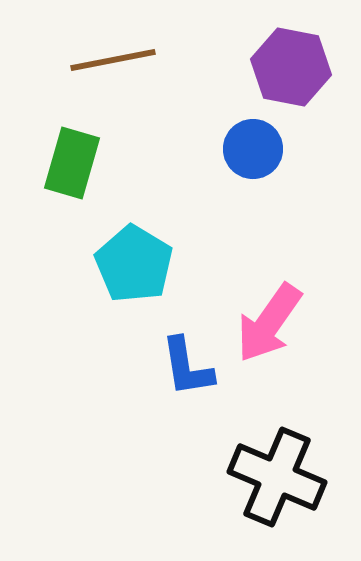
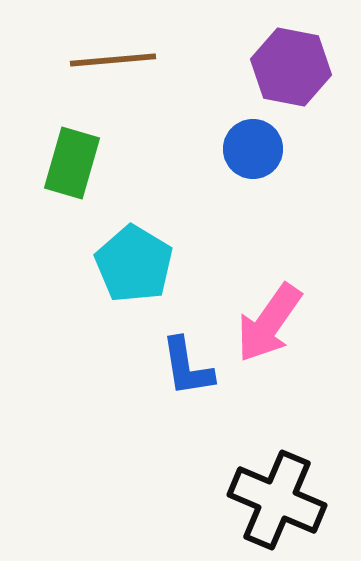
brown line: rotated 6 degrees clockwise
black cross: moved 23 px down
